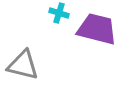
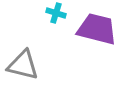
cyan cross: moved 3 px left
